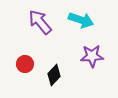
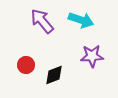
purple arrow: moved 2 px right, 1 px up
red circle: moved 1 px right, 1 px down
black diamond: rotated 25 degrees clockwise
